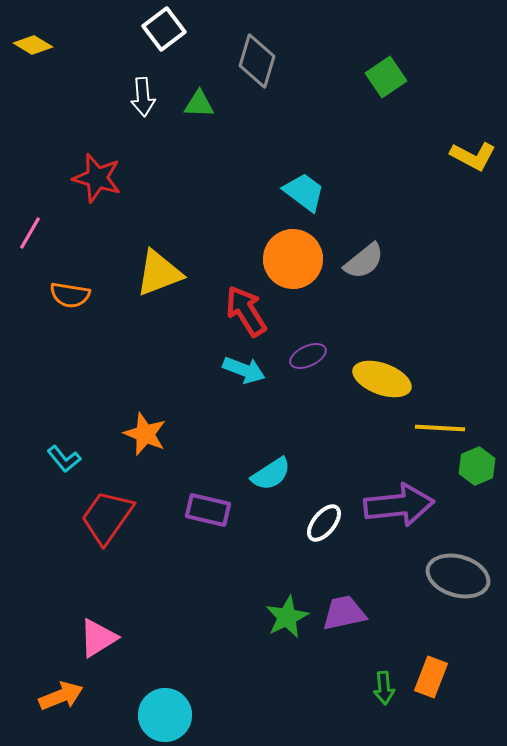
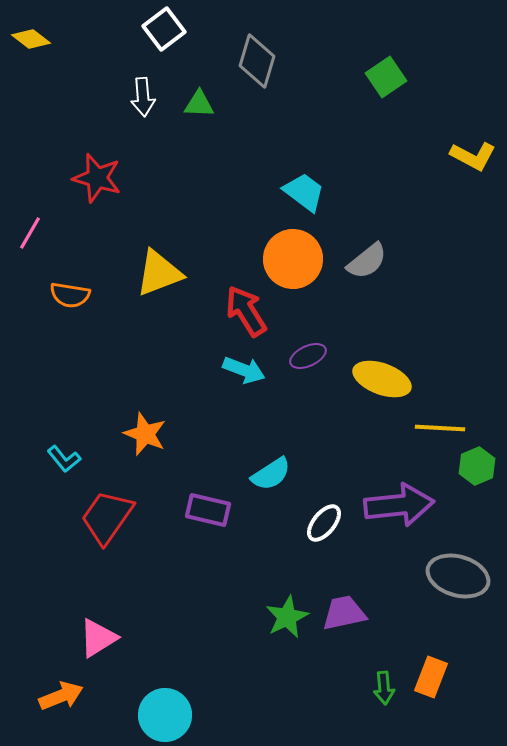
yellow diamond: moved 2 px left, 6 px up; rotated 6 degrees clockwise
gray semicircle: moved 3 px right
